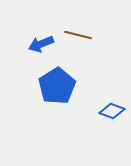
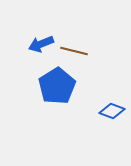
brown line: moved 4 px left, 16 px down
